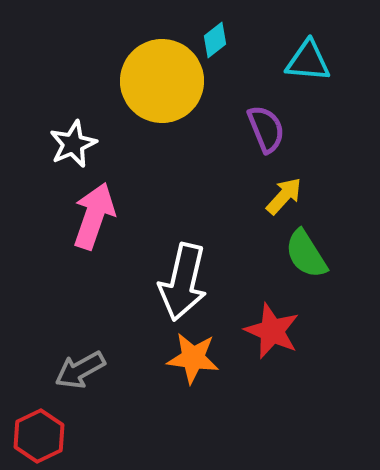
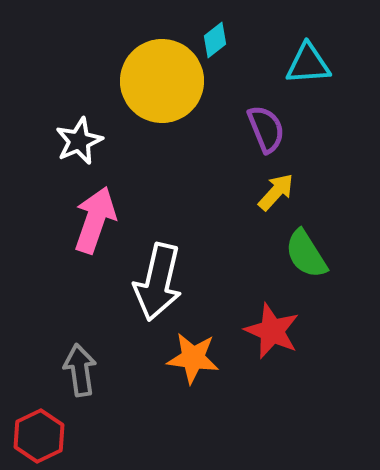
cyan triangle: moved 3 px down; rotated 9 degrees counterclockwise
white star: moved 6 px right, 3 px up
yellow arrow: moved 8 px left, 4 px up
pink arrow: moved 1 px right, 4 px down
white arrow: moved 25 px left
gray arrow: rotated 111 degrees clockwise
